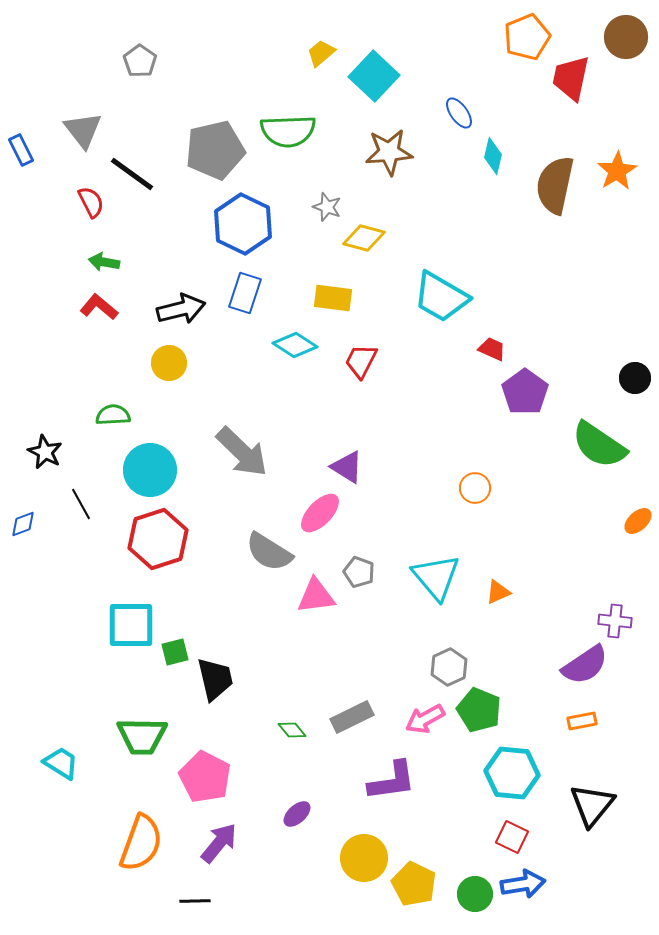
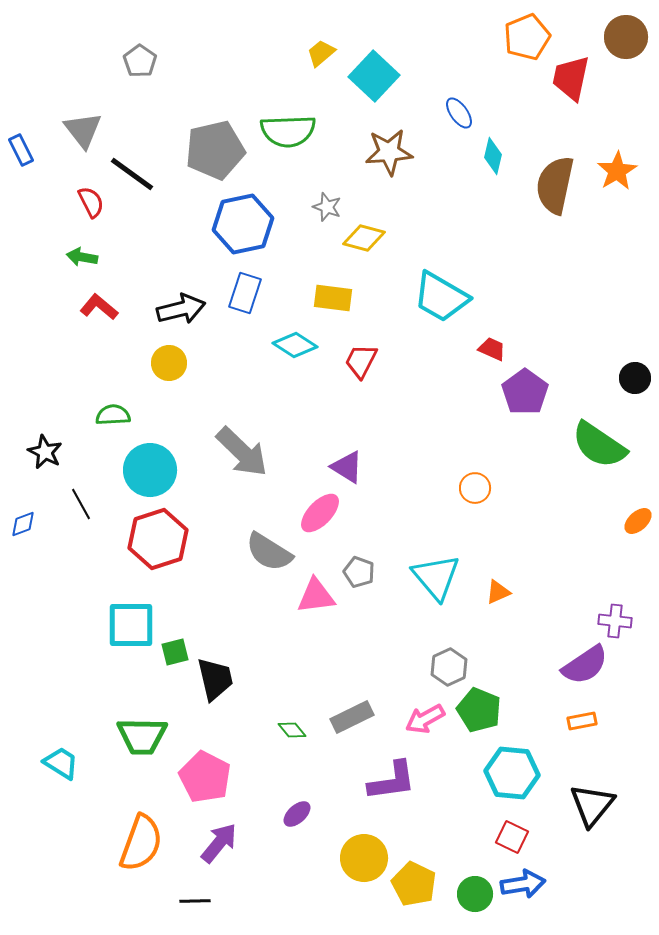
blue hexagon at (243, 224): rotated 22 degrees clockwise
green arrow at (104, 262): moved 22 px left, 5 px up
